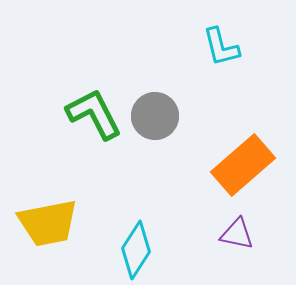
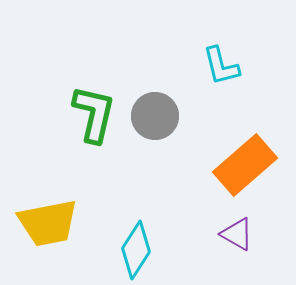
cyan L-shape: moved 19 px down
green L-shape: rotated 40 degrees clockwise
orange rectangle: moved 2 px right
purple triangle: rotated 18 degrees clockwise
